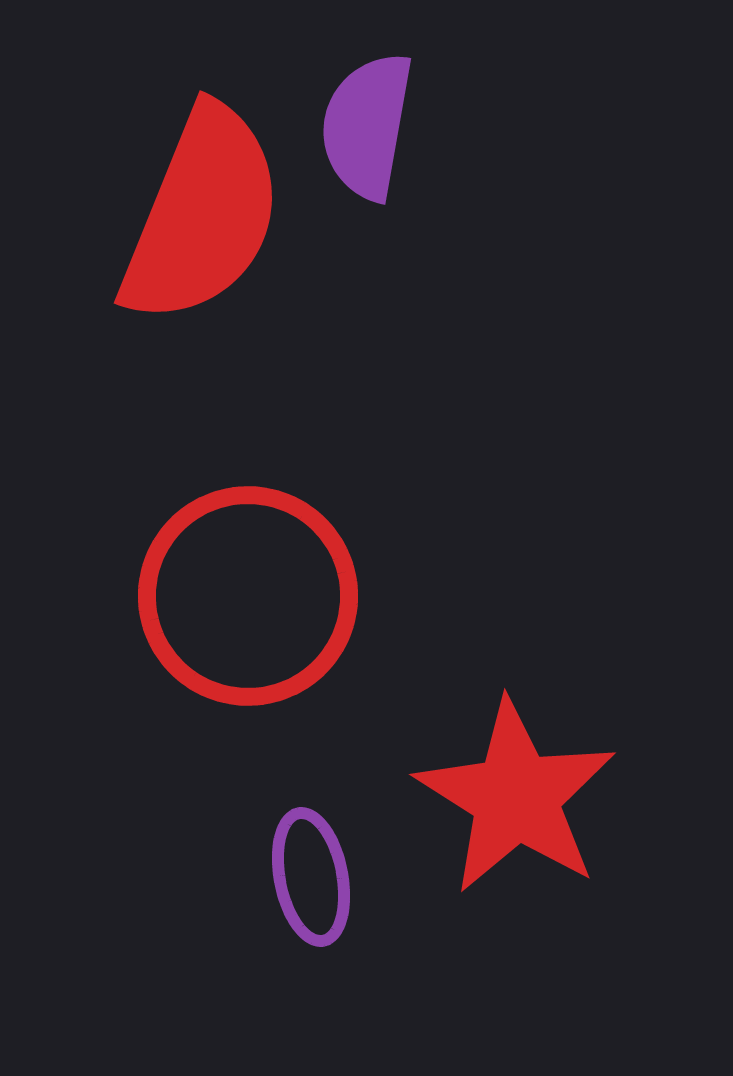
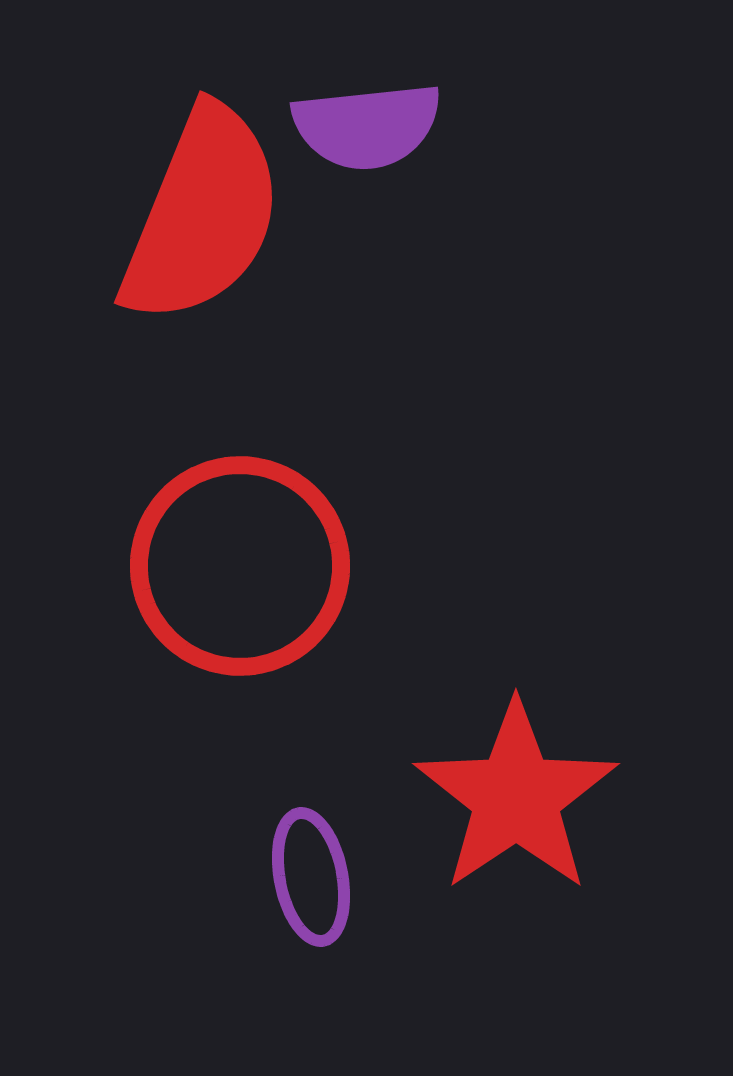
purple semicircle: rotated 106 degrees counterclockwise
red circle: moved 8 px left, 30 px up
red star: rotated 6 degrees clockwise
